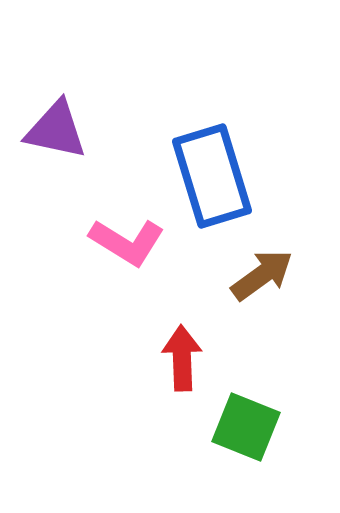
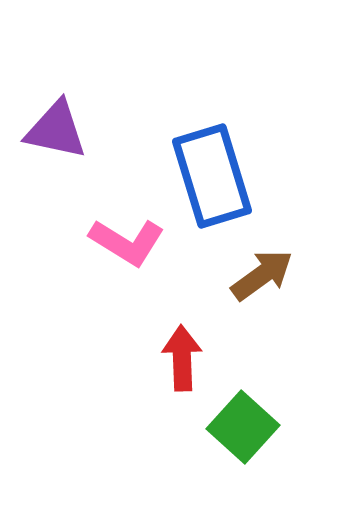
green square: moved 3 px left; rotated 20 degrees clockwise
